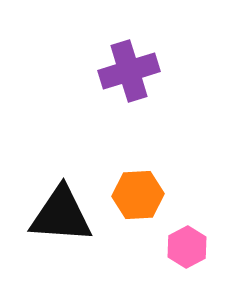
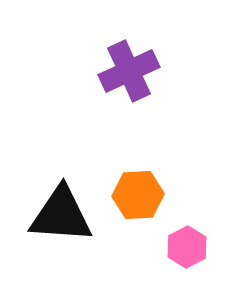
purple cross: rotated 8 degrees counterclockwise
